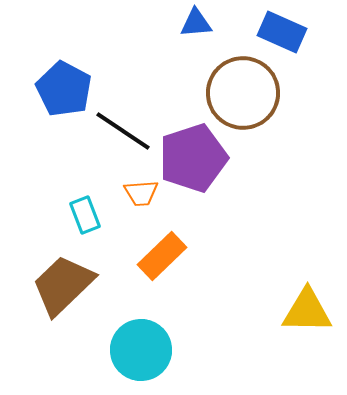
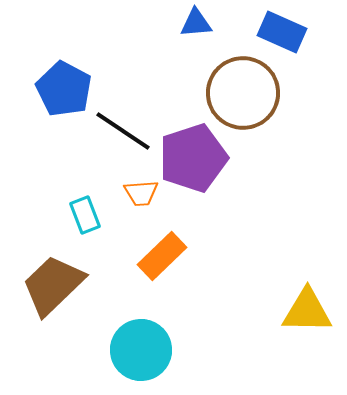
brown trapezoid: moved 10 px left
